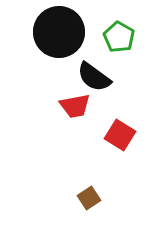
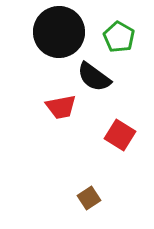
red trapezoid: moved 14 px left, 1 px down
